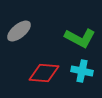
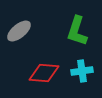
green L-shape: moved 3 px left, 7 px up; rotated 80 degrees clockwise
cyan cross: rotated 20 degrees counterclockwise
